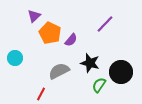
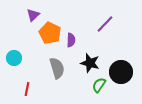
purple triangle: moved 1 px left, 1 px up
purple semicircle: rotated 40 degrees counterclockwise
cyan circle: moved 1 px left
gray semicircle: moved 2 px left, 3 px up; rotated 100 degrees clockwise
red line: moved 14 px left, 5 px up; rotated 16 degrees counterclockwise
